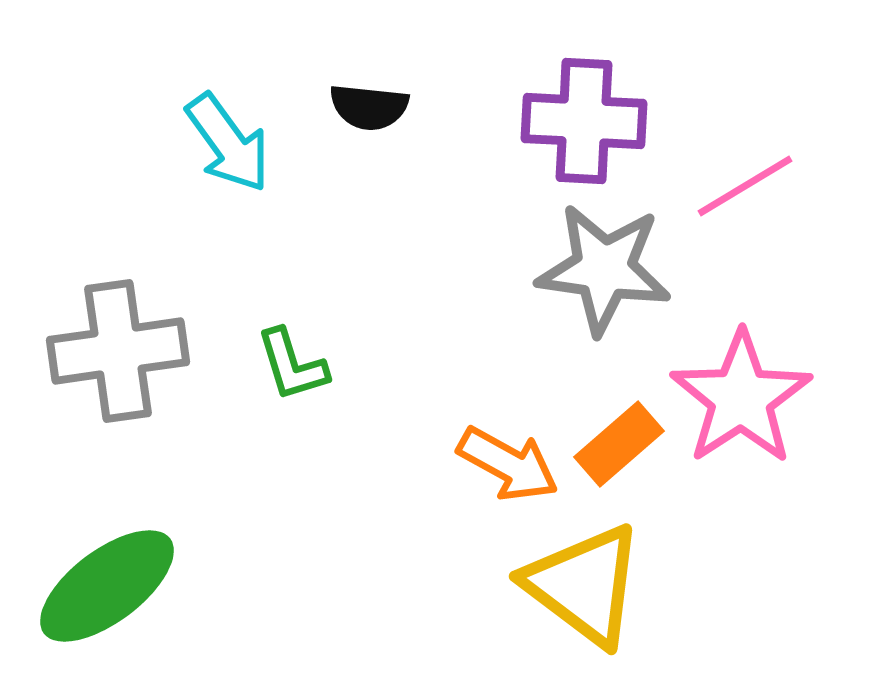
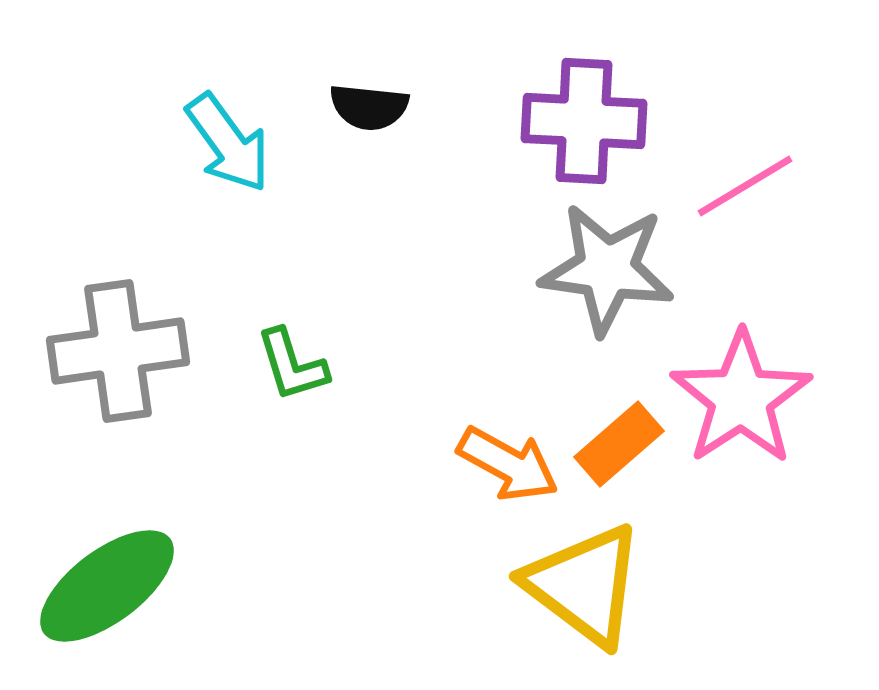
gray star: moved 3 px right
